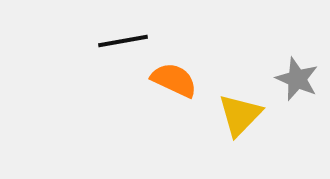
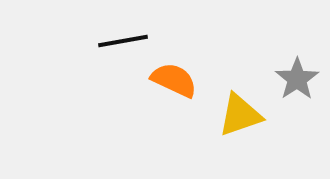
gray star: rotated 15 degrees clockwise
yellow triangle: rotated 27 degrees clockwise
